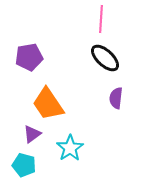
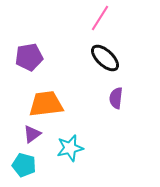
pink line: moved 1 px left, 1 px up; rotated 28 degrees clockwise
orange trapezoid: moved 2 px left; rotated 117 degrees clockwise
cyan star: rotated 20 degrees clockwise
